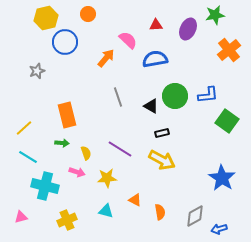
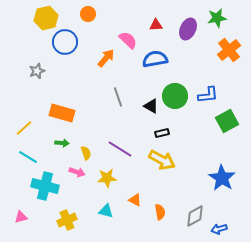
green star: moved 2 px right, 3 px down
orange rectangle: moved 5 px left, 2 px up; rotated 60 degrees counterclockwise
green square: rotated 25 degrees clockwise
